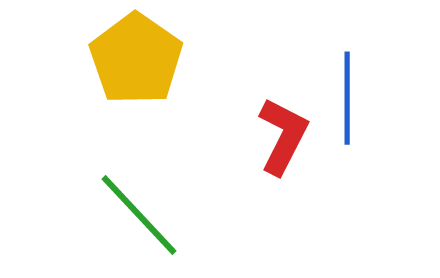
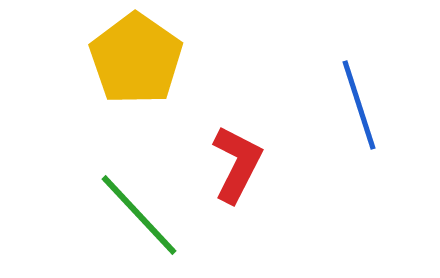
blue line: moved 12 px right, 7 px down; rotated 18 degrees counterclockwise
red L-shape: moved 46 px left, 28 px down
